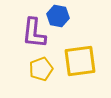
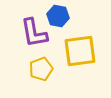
purple L-shape: rotated 16 degrees counterclockwise
yellow square: moved 10 px up
